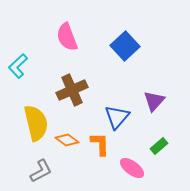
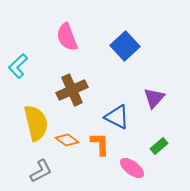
purple triangle: moved 3 px up
blue triangle: rotated 44 degrees counterclockwise
